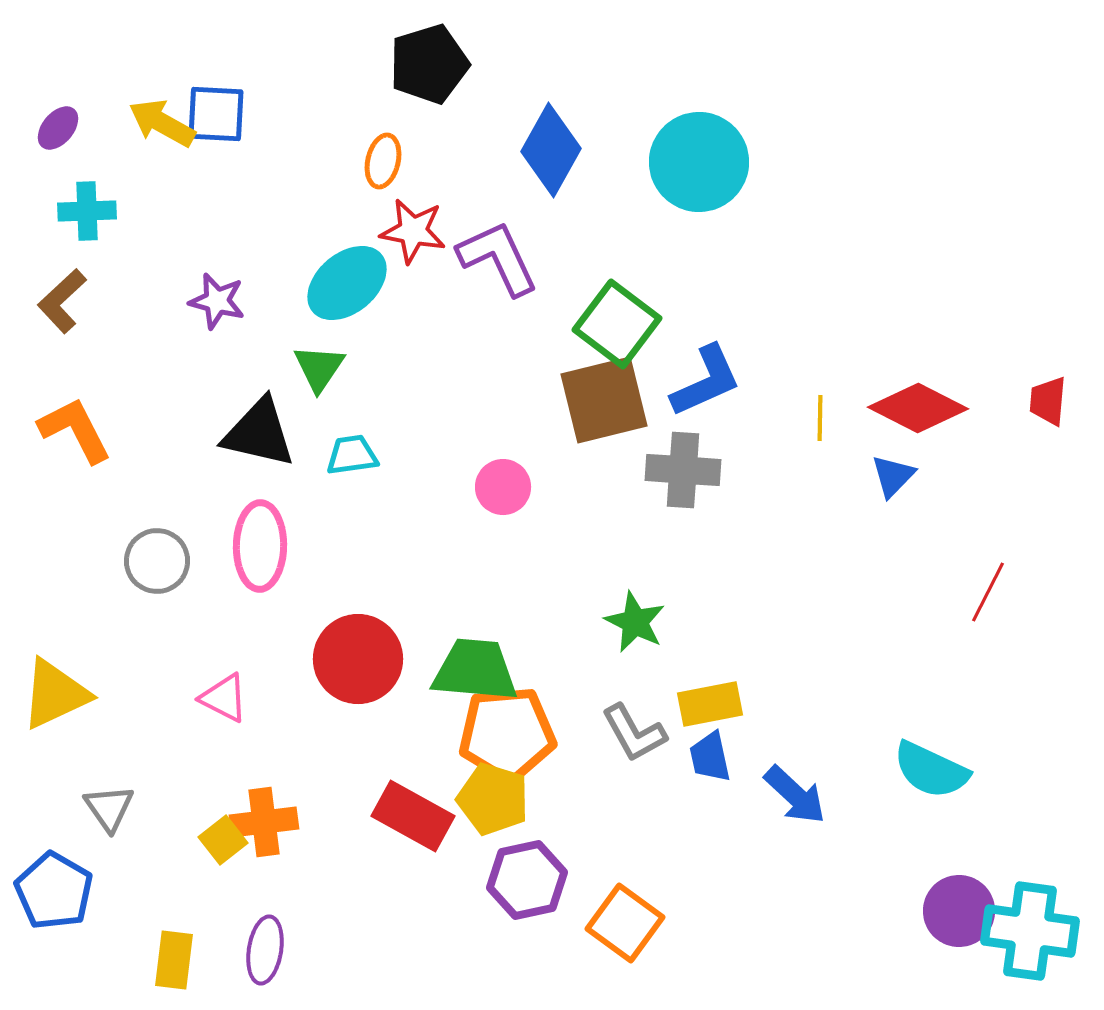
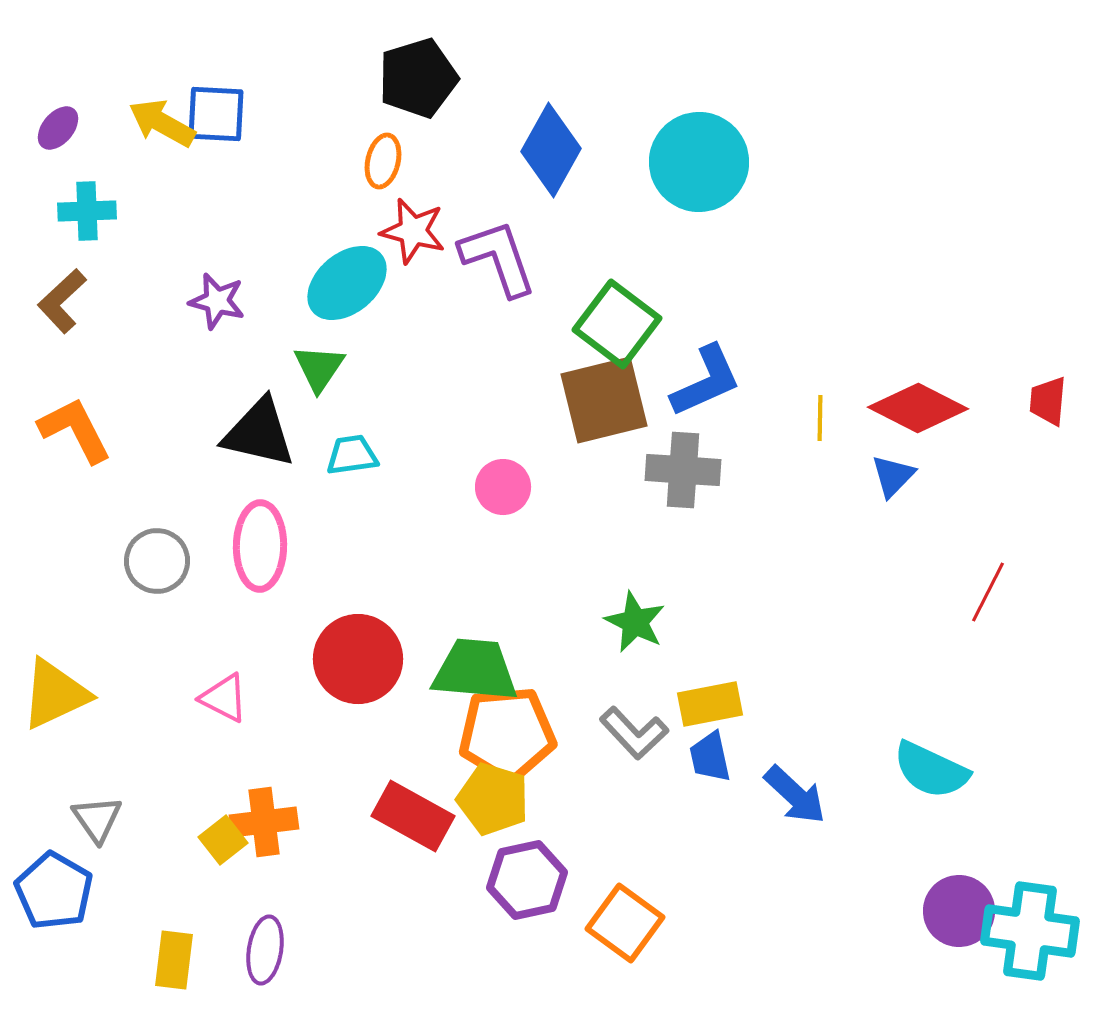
black pentagon at (429, 64): moved 11 px left, 14 px down
red star at (413, 231): rotated 4 degrees clockwise
purple L-shape at (498, 258): rotated 6 degrees clockwise
gray L-shape at (634, 733): rotated 14 degrees counterclockwise
gray triangle at (109, 808): moved 12 px left, 11 px down
